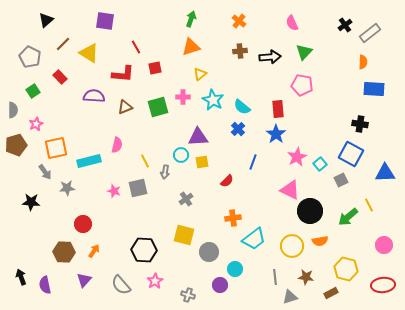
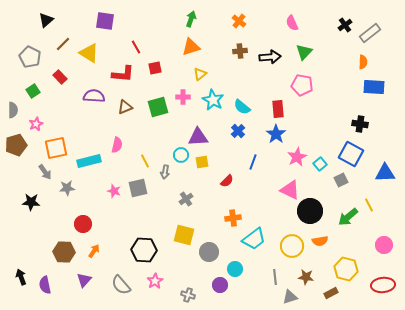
blue rectangle at (374, 89): moved 2 px up
blue cross at (238, 129): moved 2 px down
